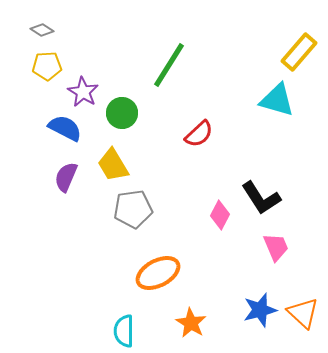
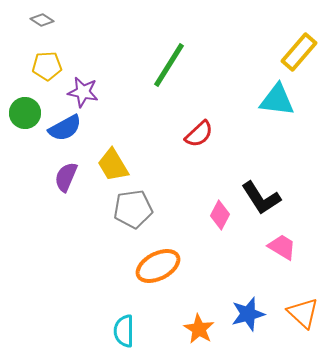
gray diamond: moved 10 px up
purple star: rotated 20 degrees counterclockwise
cyan triangle: rotated 9 degrees counterclockwise
green circle: moved 97 px left
blue semicircle: rotated 124 degrees clockwise
pink trapezoid: moved 6 px right; rotated 36 degrees counterclockwise
orange ellipse: moved 7 px up
blue star: moved 12 px left, 4 px down
orange star: moved 8 px right, 6 px down
